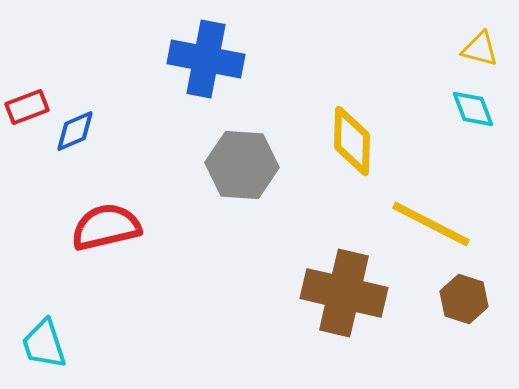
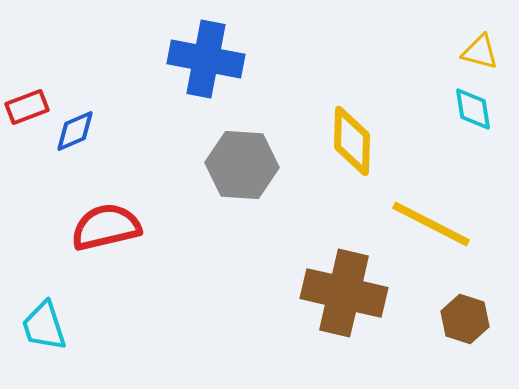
yellow triangle: moved 3 px down
cyan diamond: rotated 12 degrees clockwise
brown hexagon: moved 1 px right, 20 px down
cyan trapezoid: moved 18 px up
